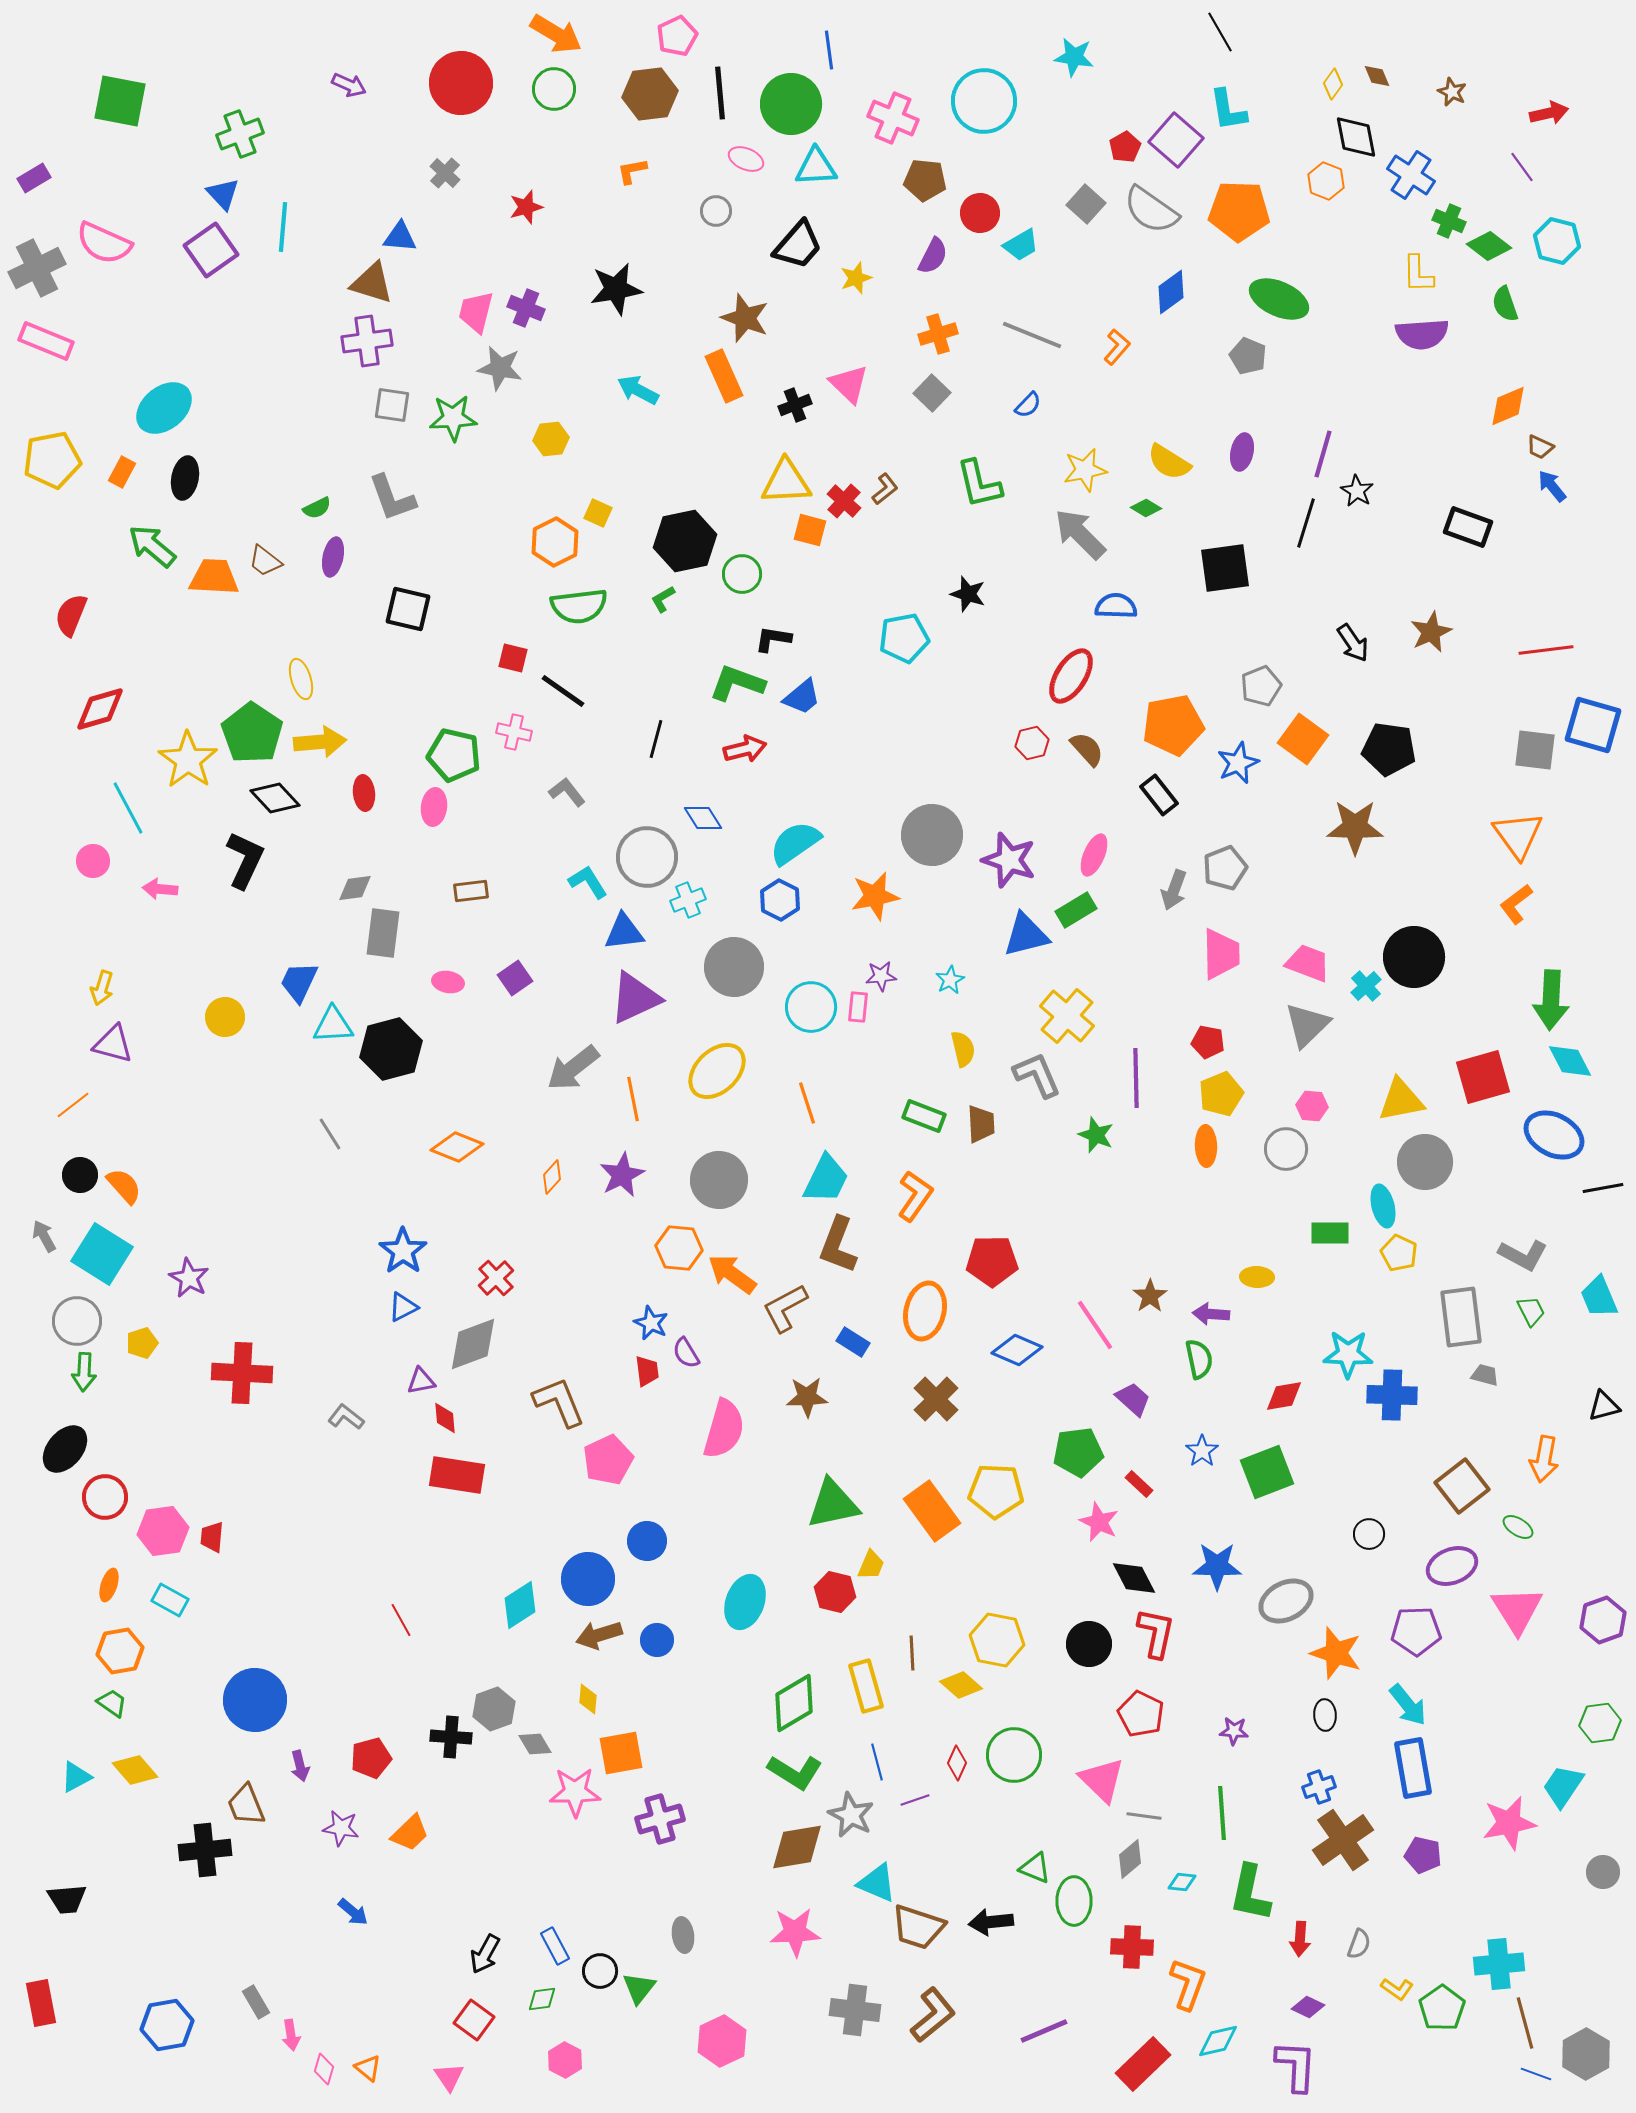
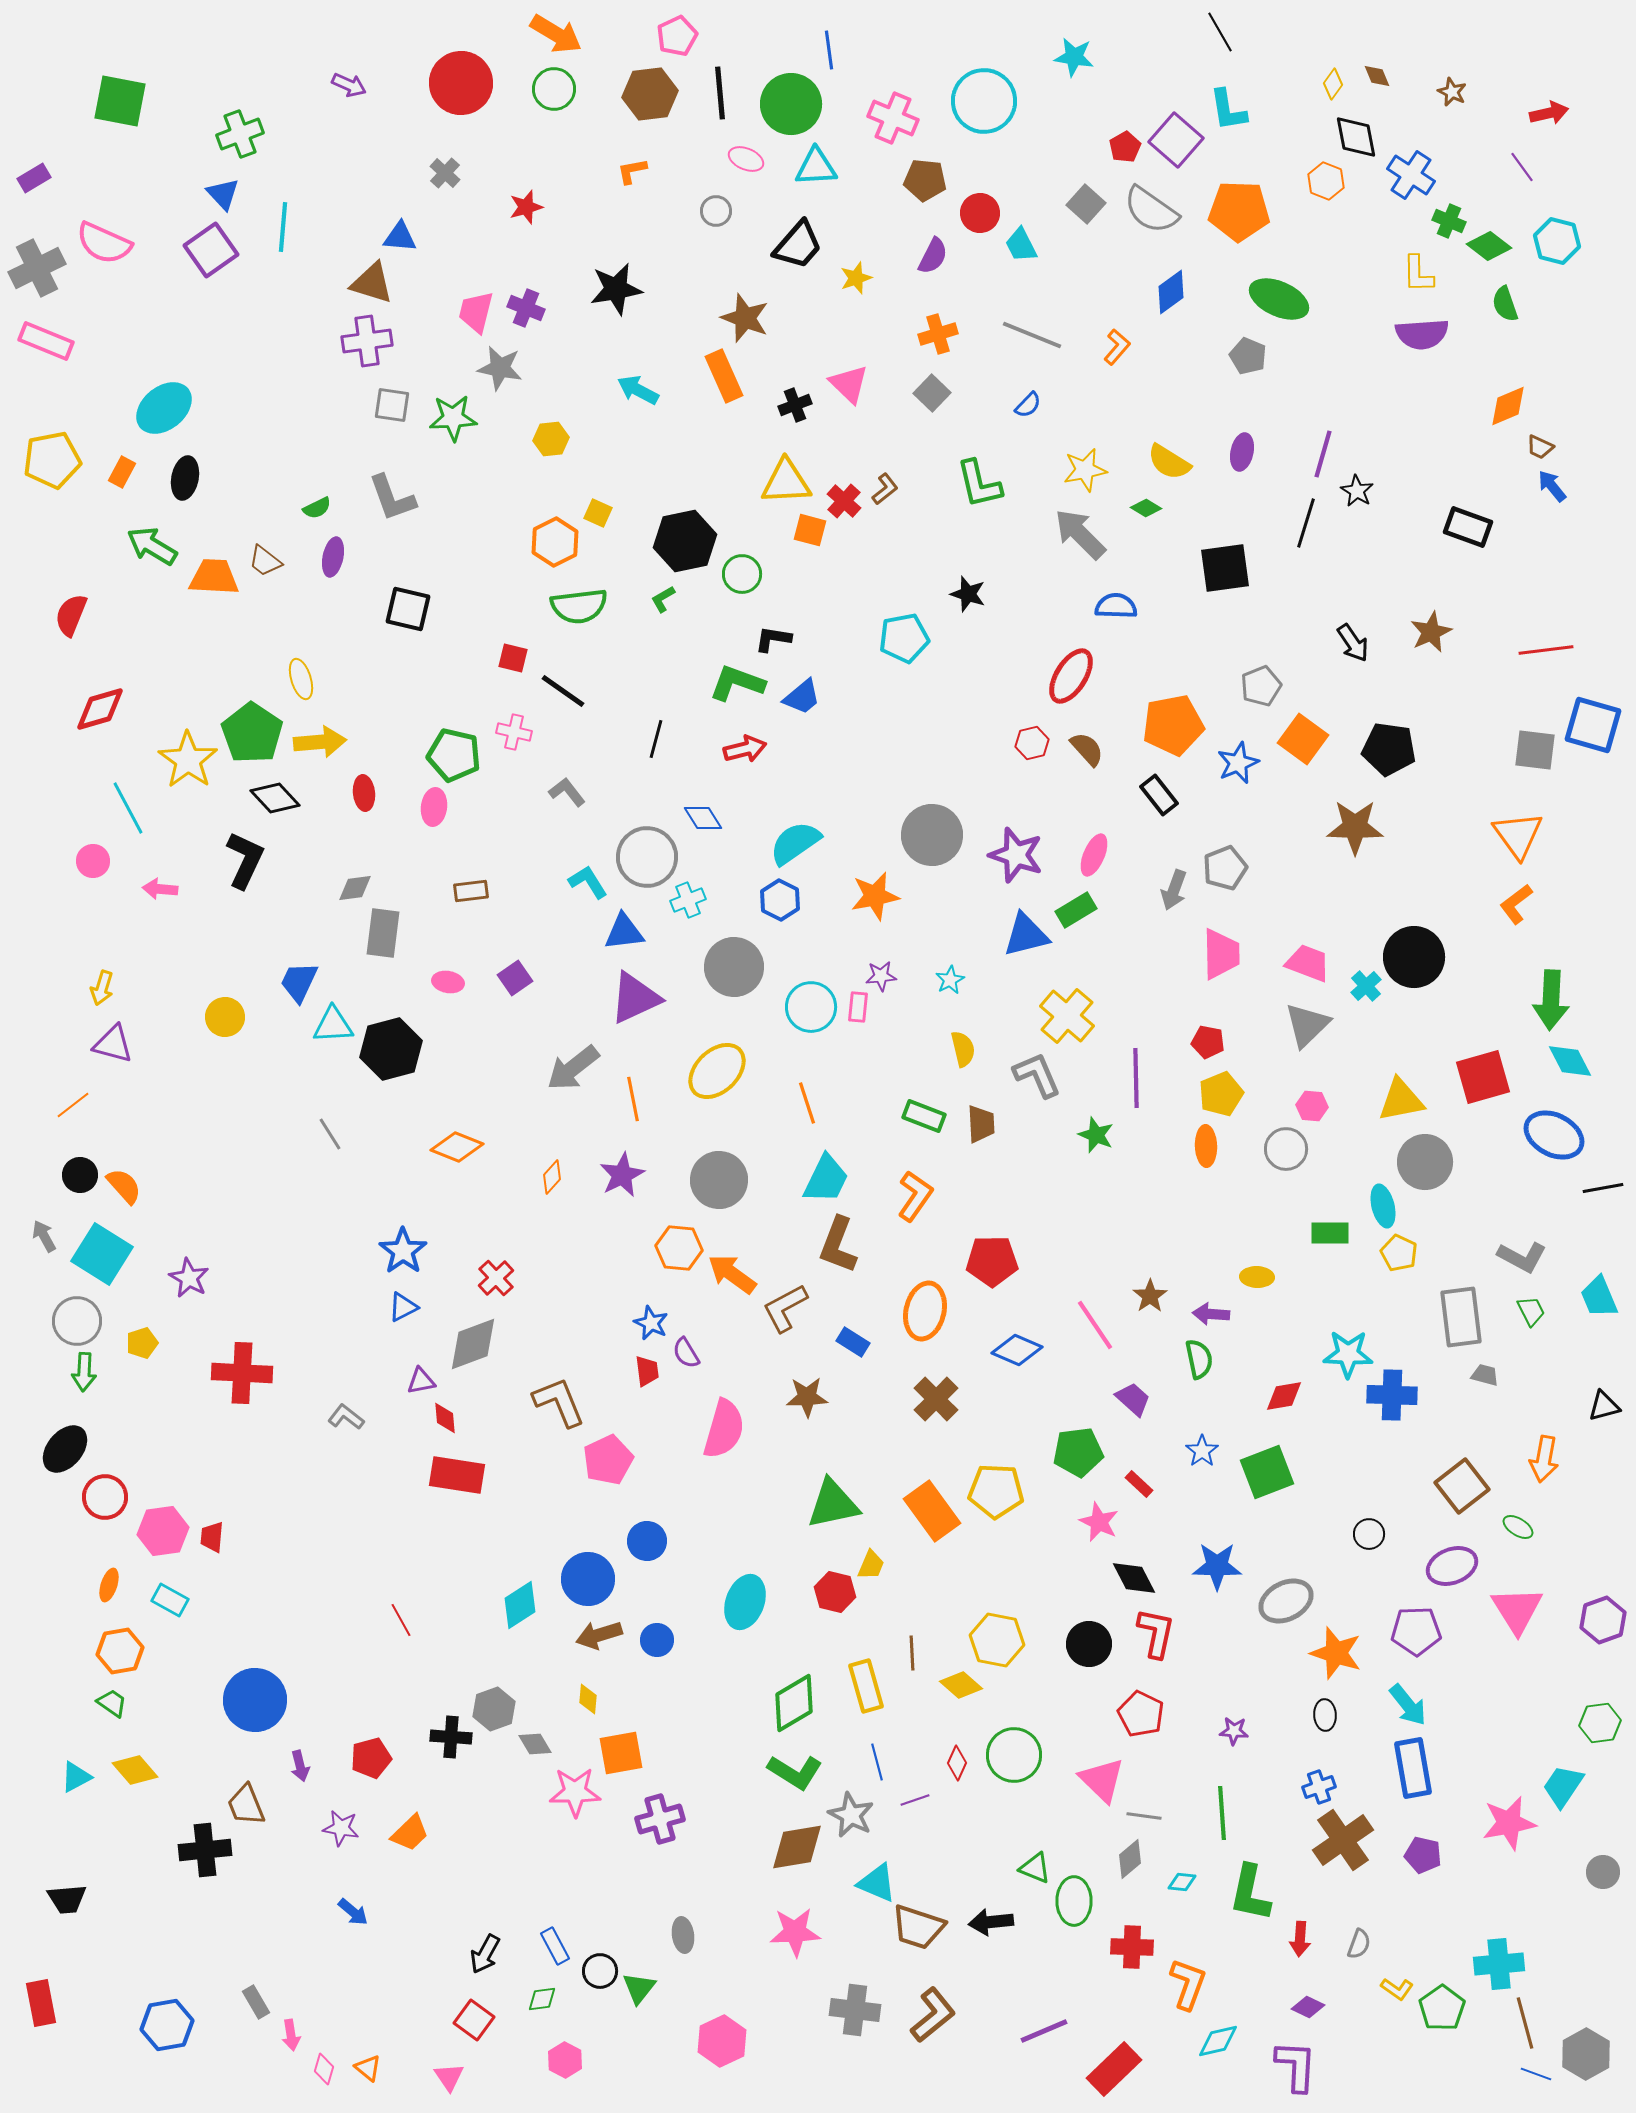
cyan trapezoid at (1021, 245): rotated 93 degrees clockwise
green arrow at (152, 546): rotated 9 degrees counterclockwise
purple star at (1009, 860): moved 7 px right, 5 px up
gray L-shape at (1523, 1255): moved 1 px left, 2 px down
red rectangle at (1143, 2064): moved 29 px left, 5 px down
